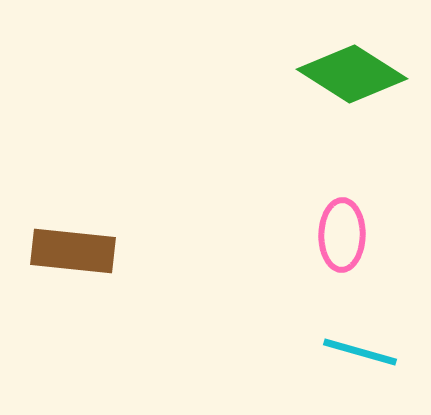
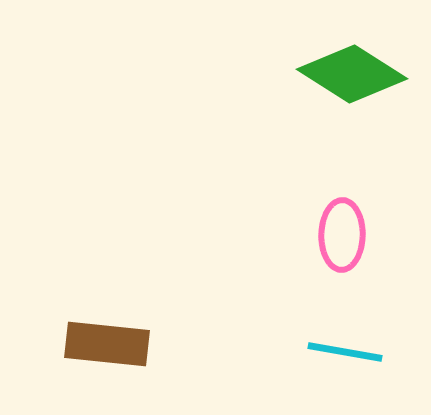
brown rectangle: moved 34 px right, 93 px down
cyan line: moved 15 px left; rotated 6 degrees counterclockwise
